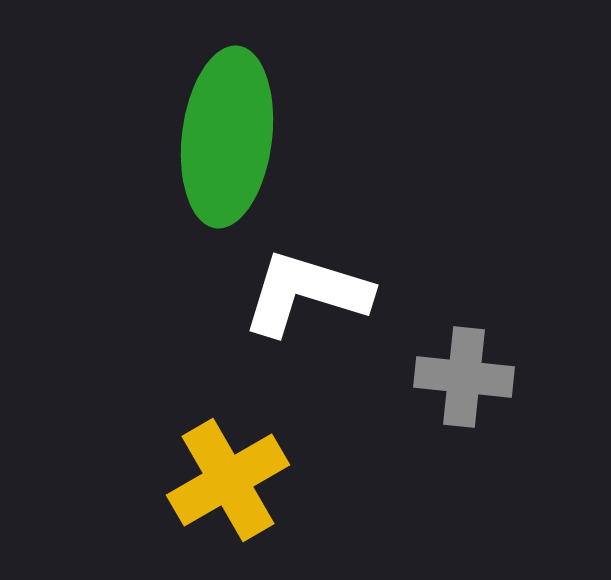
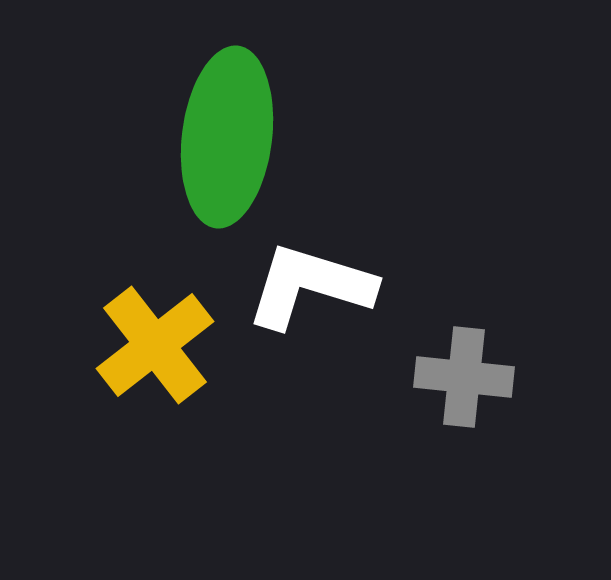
white L-shape: moved 4 px right, 7 px up
yellow cross: moved 73 px left, 135 px up; rotated 8 degrees counterclockwise
